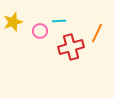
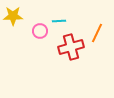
yellow star: moved 6 px up; rotated 18 degrees clockwise
